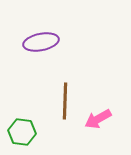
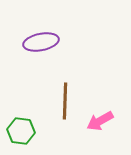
pink arrow: moved 2 px right, 2 px down
green hexagon: moved 1 px left, 1 px up
